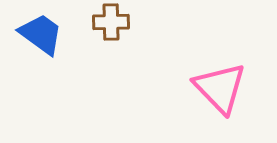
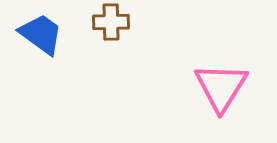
pink triangle: moved 1 px right, 1 px up; rotated 16 degrees clockwise
